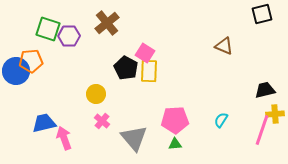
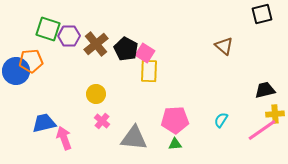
brown cross: moved 11 px left, 21 px down
brown triangle: rotated 18 degrees clockwise
black pentagon: moved 19 px up
pink line: rotated 36 degrees clockwise
gray triangle: rotated 44 degrees counterclockwise
